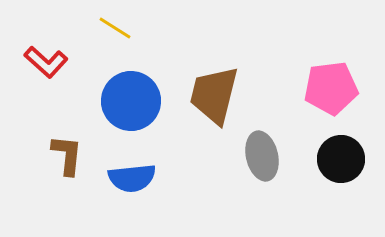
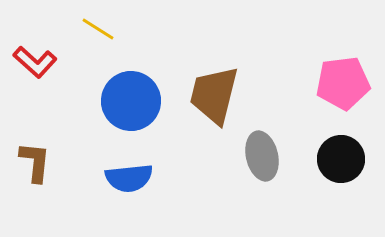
yellow line: moved 17 px left, 1 px down
red L-shape: moved 11 px left
pink pentagon: moved 12 px right, 5 px up
brown L-shape: moved 32 px left, 7 px down
blue semicircle: moved 3 px left
